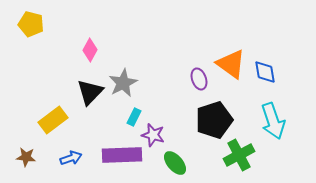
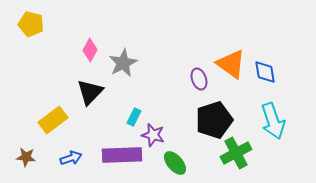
gray star: moved 20 px up
green cross: moved 3 px left, 2 px up
